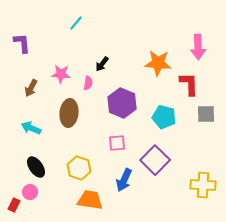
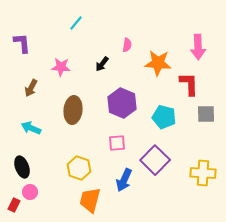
pink star: moved 7 px up
pink semicircle: moved 39 px right, 38 px up
brown ellipse: moved 4 px right, 3 px up
black ellipse: moved 14 px left; rotated 15 degrees clockwise
yellow cross: moved 12 px up
orange trapezoid: rotated 84 degrees counterclockwise
